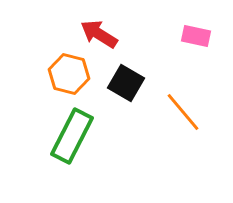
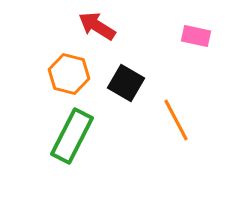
red arrow: moved 2 px left, 8 px up
orange line: moved 7 px left, 8 px down; rotated 12 degrees clockwise
